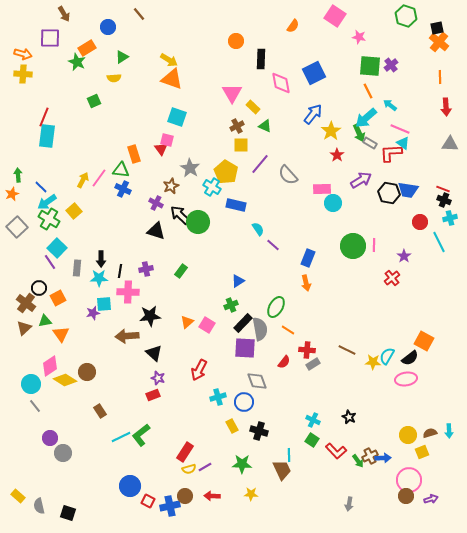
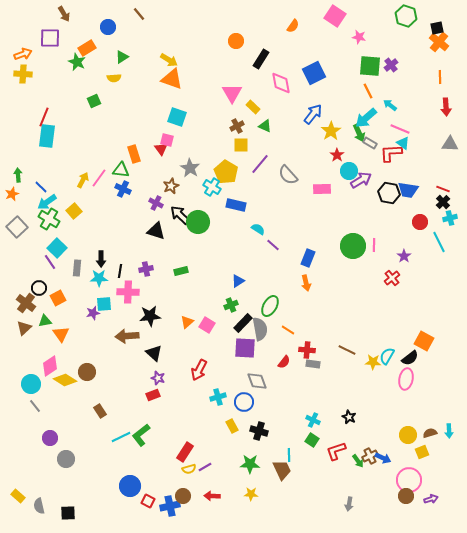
orange arrow at (23, 54): rotated 36 degrees counterclockwise
black rectangle at (261, 59): rotated 30 degrees clockwise
black cross at (444, 200): moved 1 px left, 2 px down; rotated 24 degrees clockwise
cyan circle at (333, 203): moved 16 px right, 32 px up
cyan semicircle at (258, 229): rotated 24 degrees counterclockwise
green rectangle at (181, 271): rotated 40 degrees clockwise
green ellipse at (276, 307): moved 6 px left, 1 px up
gray rectangle at (313, 364): rotated 40 degrees clockwise
pink ellipse at (406, 379): rotated 70 degrees counterclockwise
red L-shape at (336, 451): rotated 115 degrees clockwise
gray circle at (63, 453): moved 3 px right, 6 px down
blue arrow at (383, 458): rotated 28 degrees clockwise
green star at (242, 464): moved 8 px right
brown circle at (185, 496): moved 2 px left
black square at (68, 513): rotated 21 degrees counterclockwise
